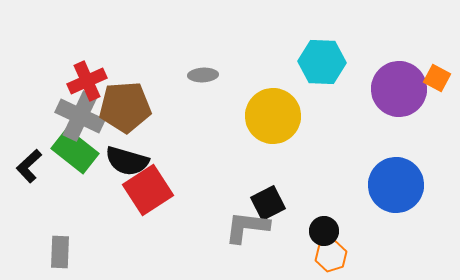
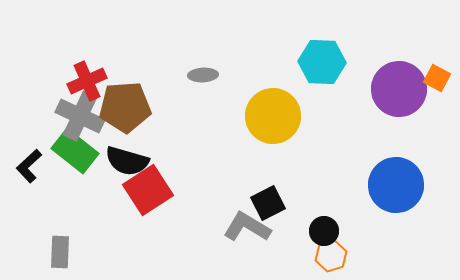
gray L-shape: rotated 24 degrees clockwise
